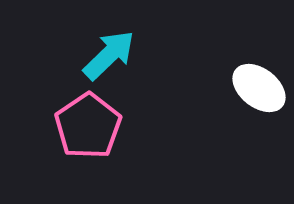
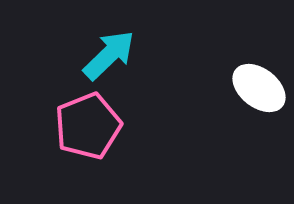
pink pentagon: rotated 12 degrees clockwise
